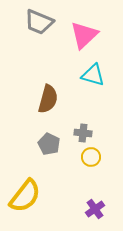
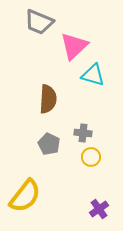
pink triangle: moved 10 px left, 11 px down
brown semicircle: rotated 12 degrees counterclockwise
purple cross: moved 4 px right
